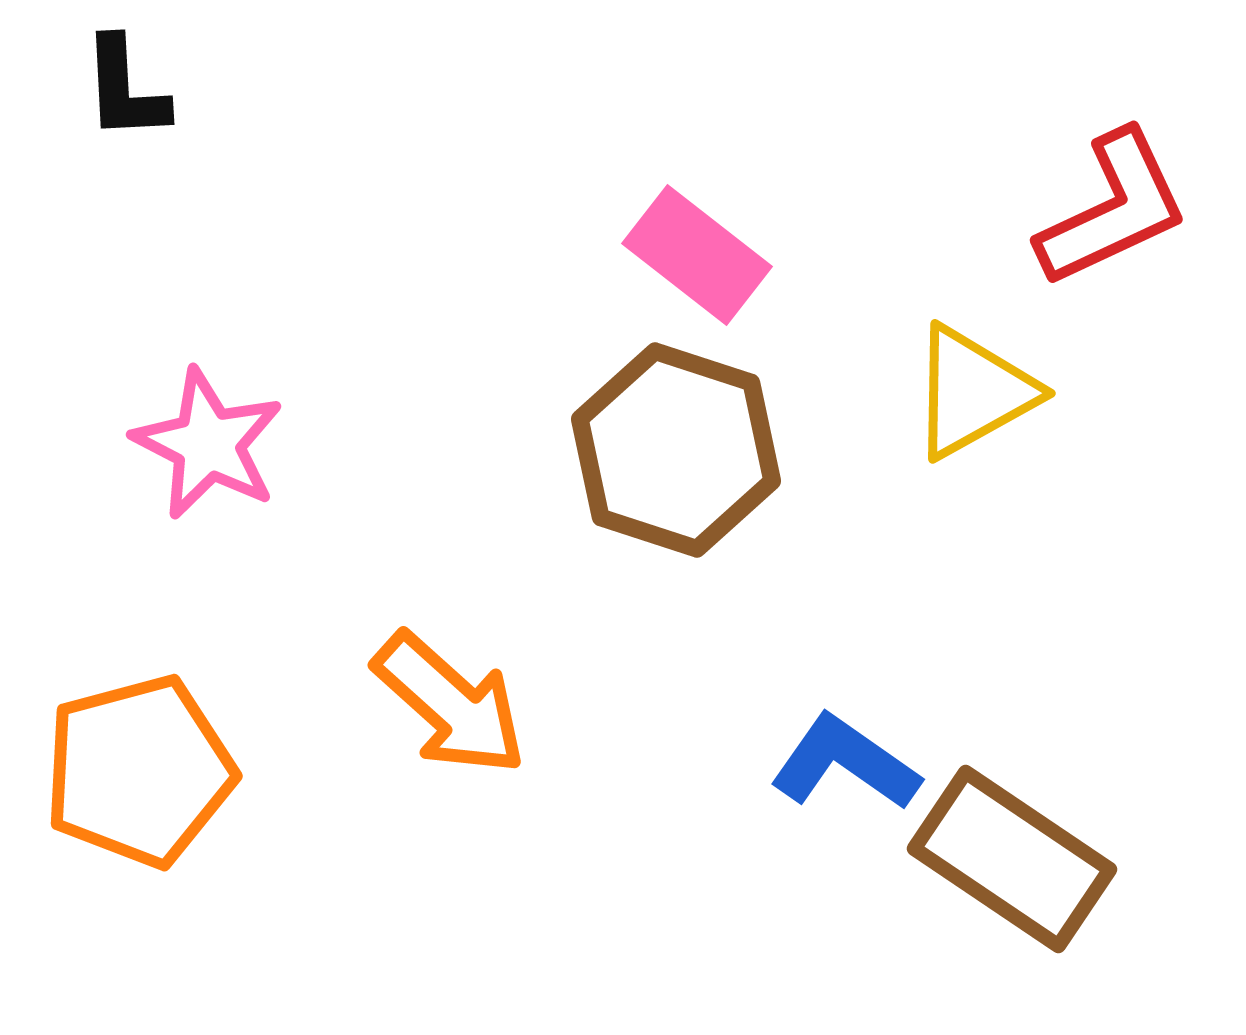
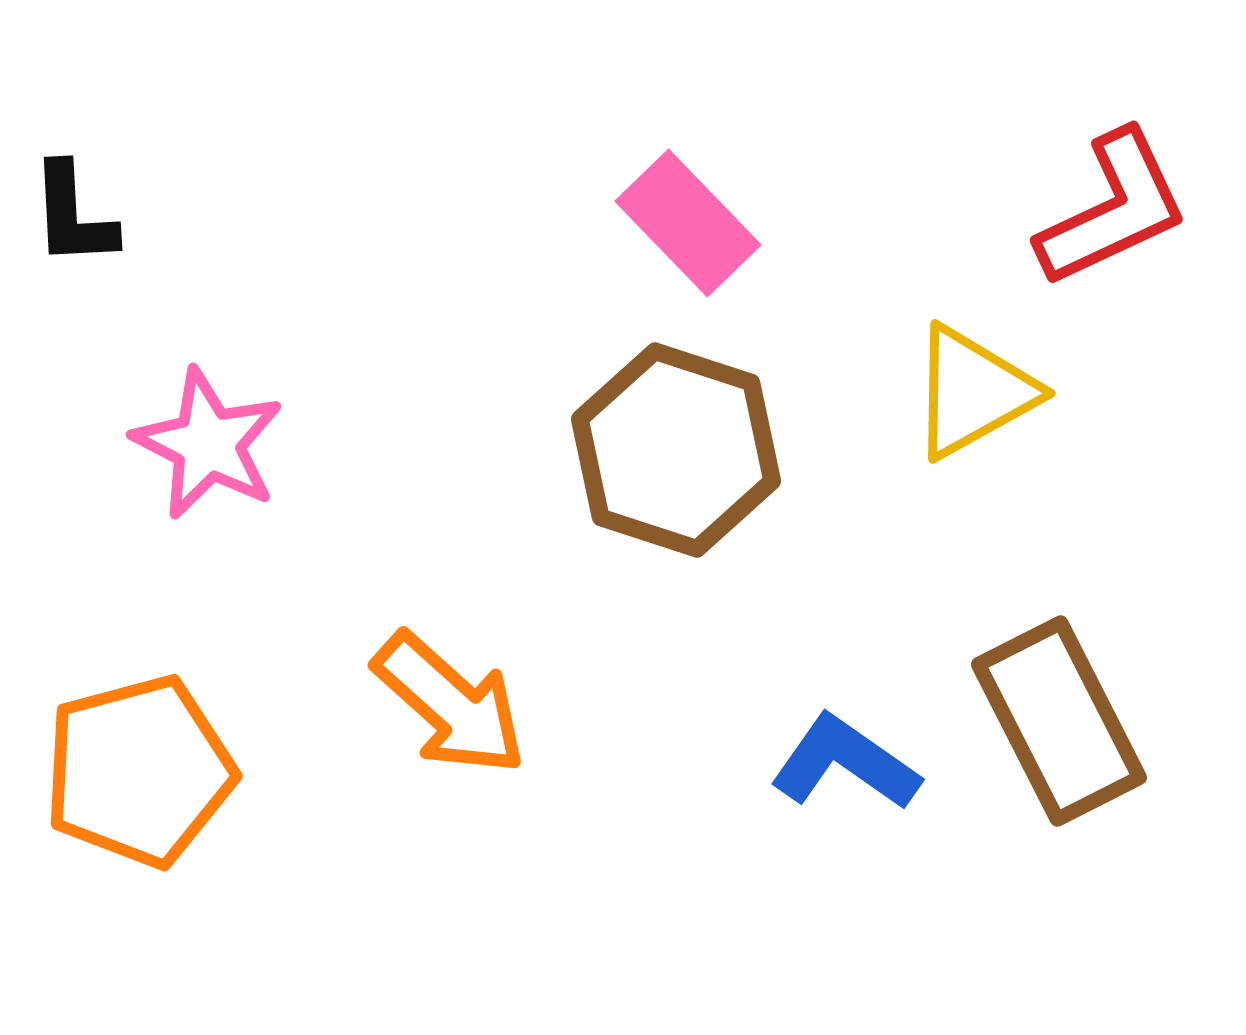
black L-shape: moved 52 px left, 126 px down
pink rectangle: moved 9 px left, 32 px up; rotated 8 degrees clockwise
brown rectangle: moved 47 px right, 138 px up; rotated 29 degrees clockwise
